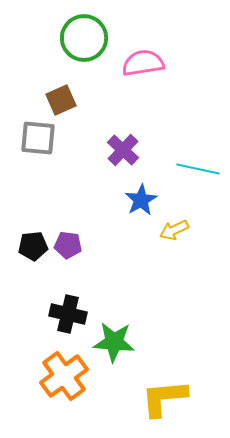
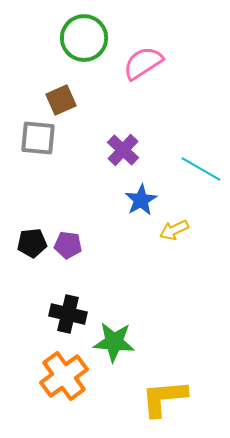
pink semicircle: rotated 24 degrees counterclockwise
cyan line: moved 3 px right; rotated 18 degrees clockwise
black pentagon: moved 1 px left, 3 px up
